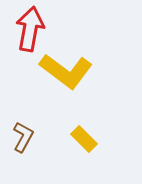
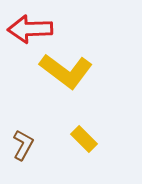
red arrow: rotated 102 degrees counterclockwise
brown L-shape: moved 8 px down
